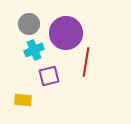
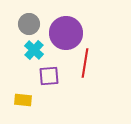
cyan cross: rotated 24 degrees counterclockwise
red line: moved 1 px left, 1 px down
purple square: rotated 10 degrees clockwise
